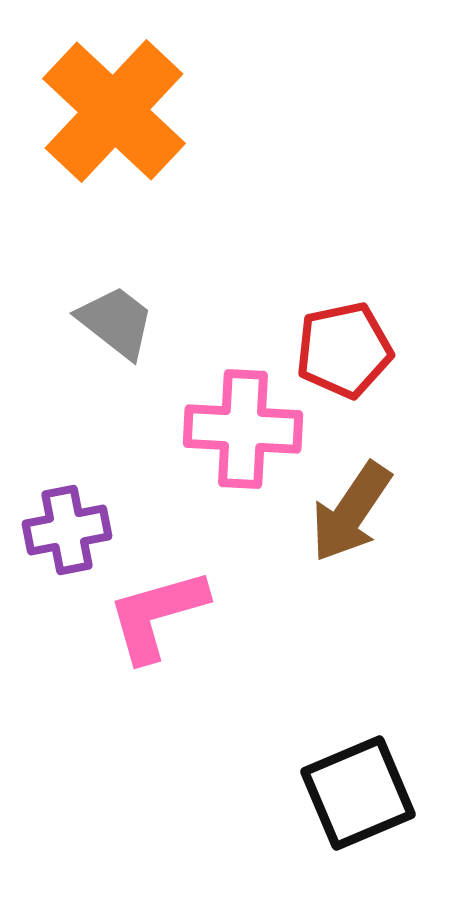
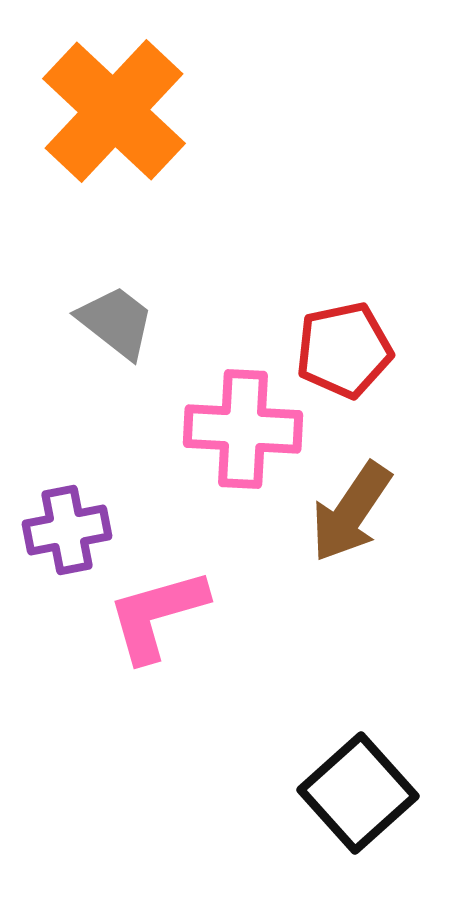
black square: rotated 19 degrees counterclockwise
